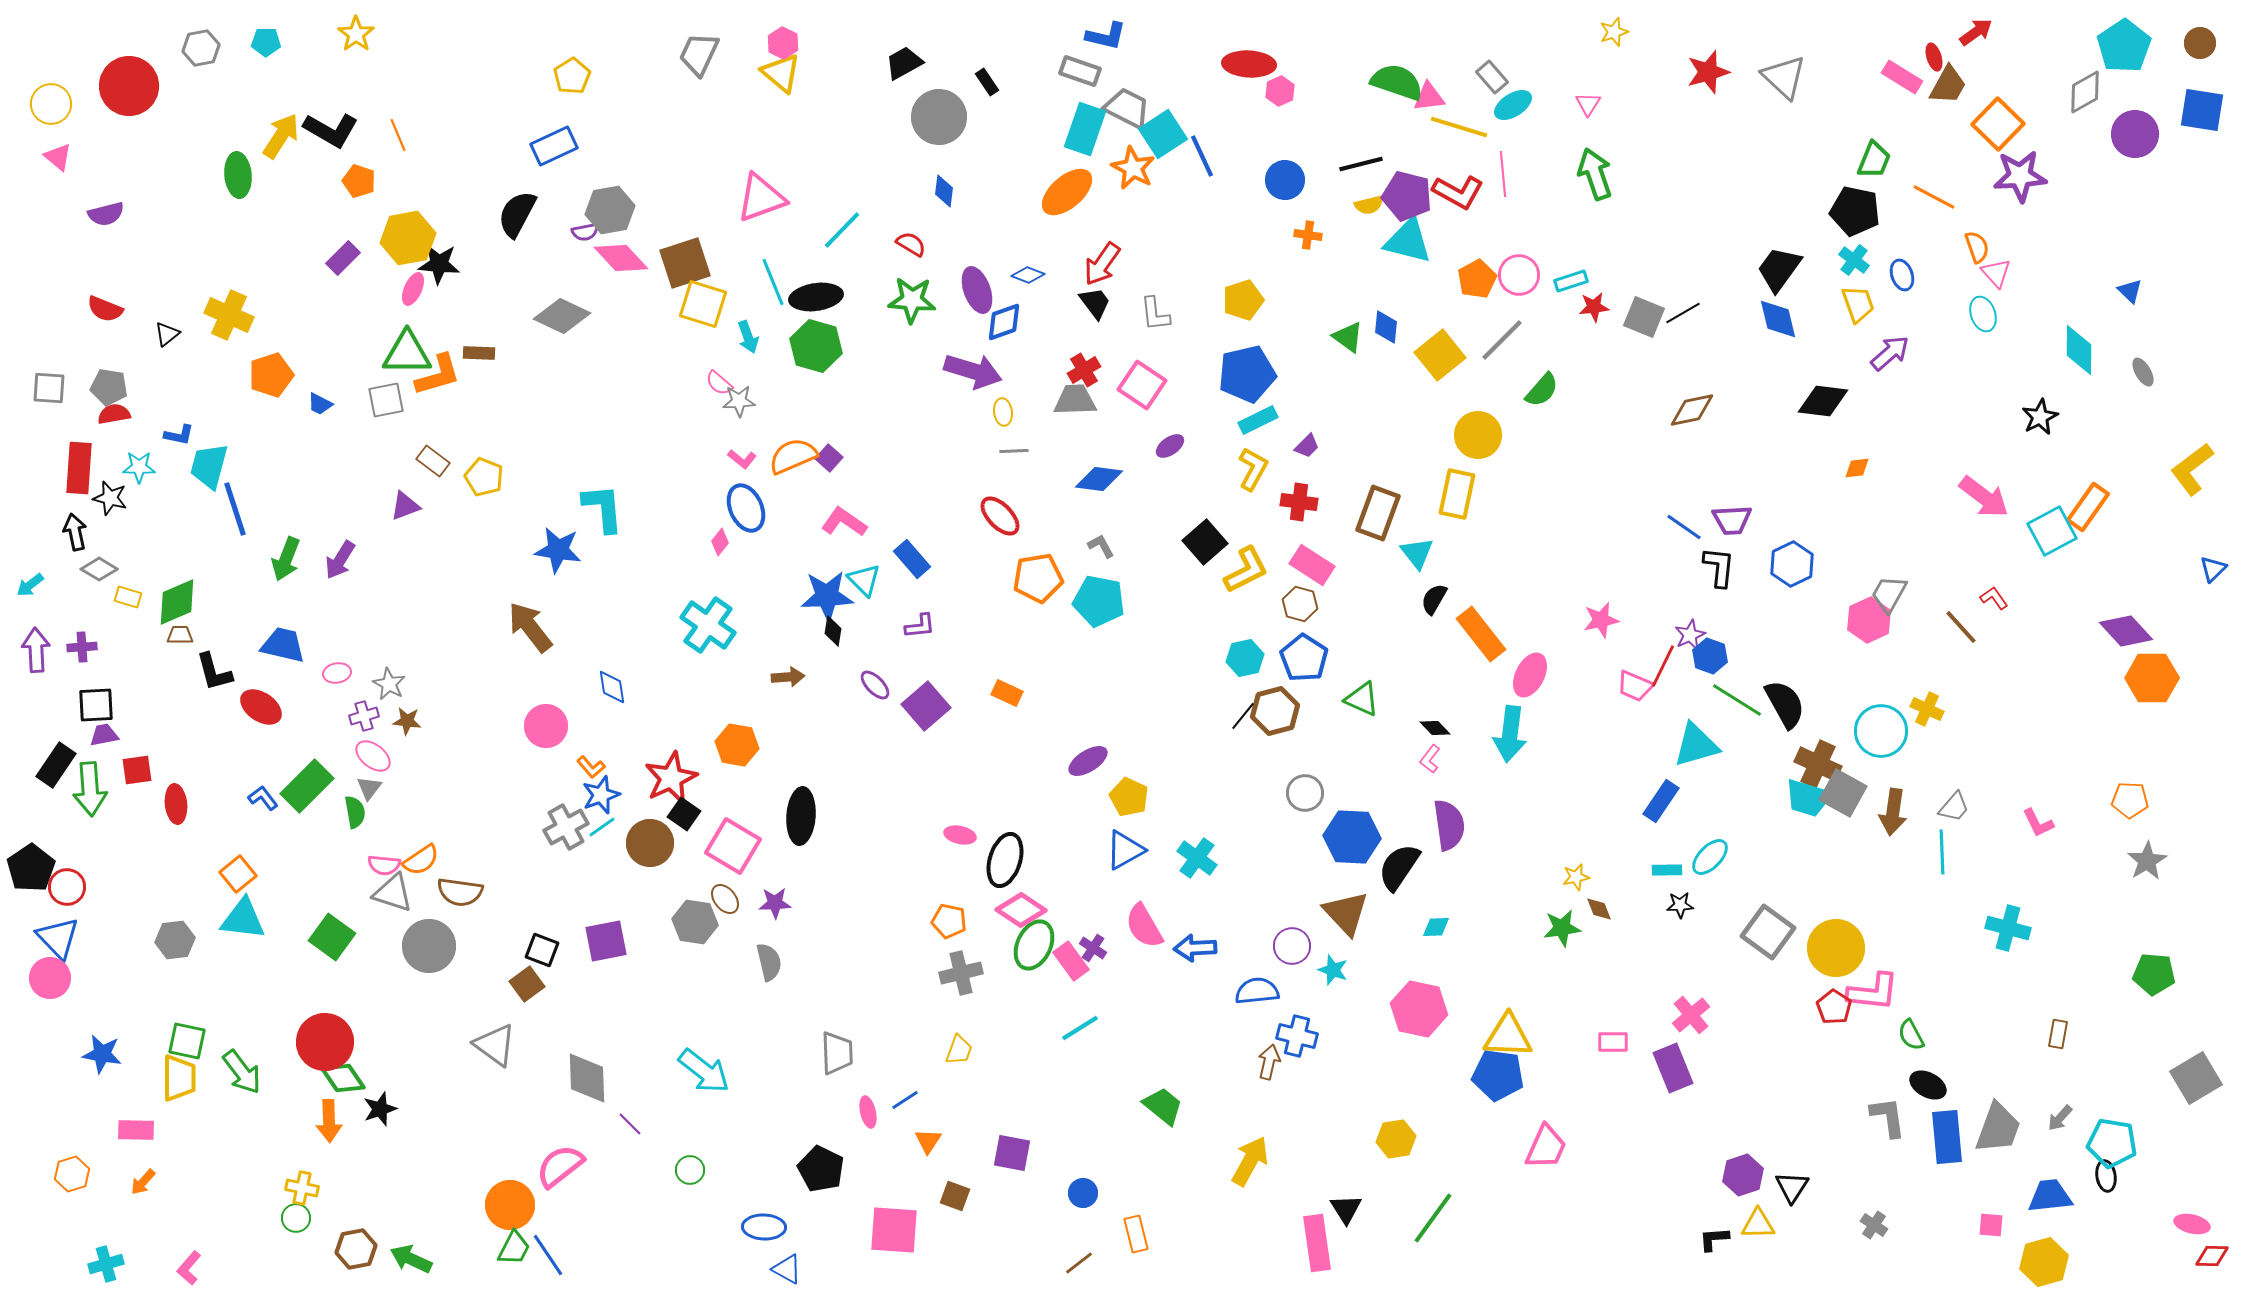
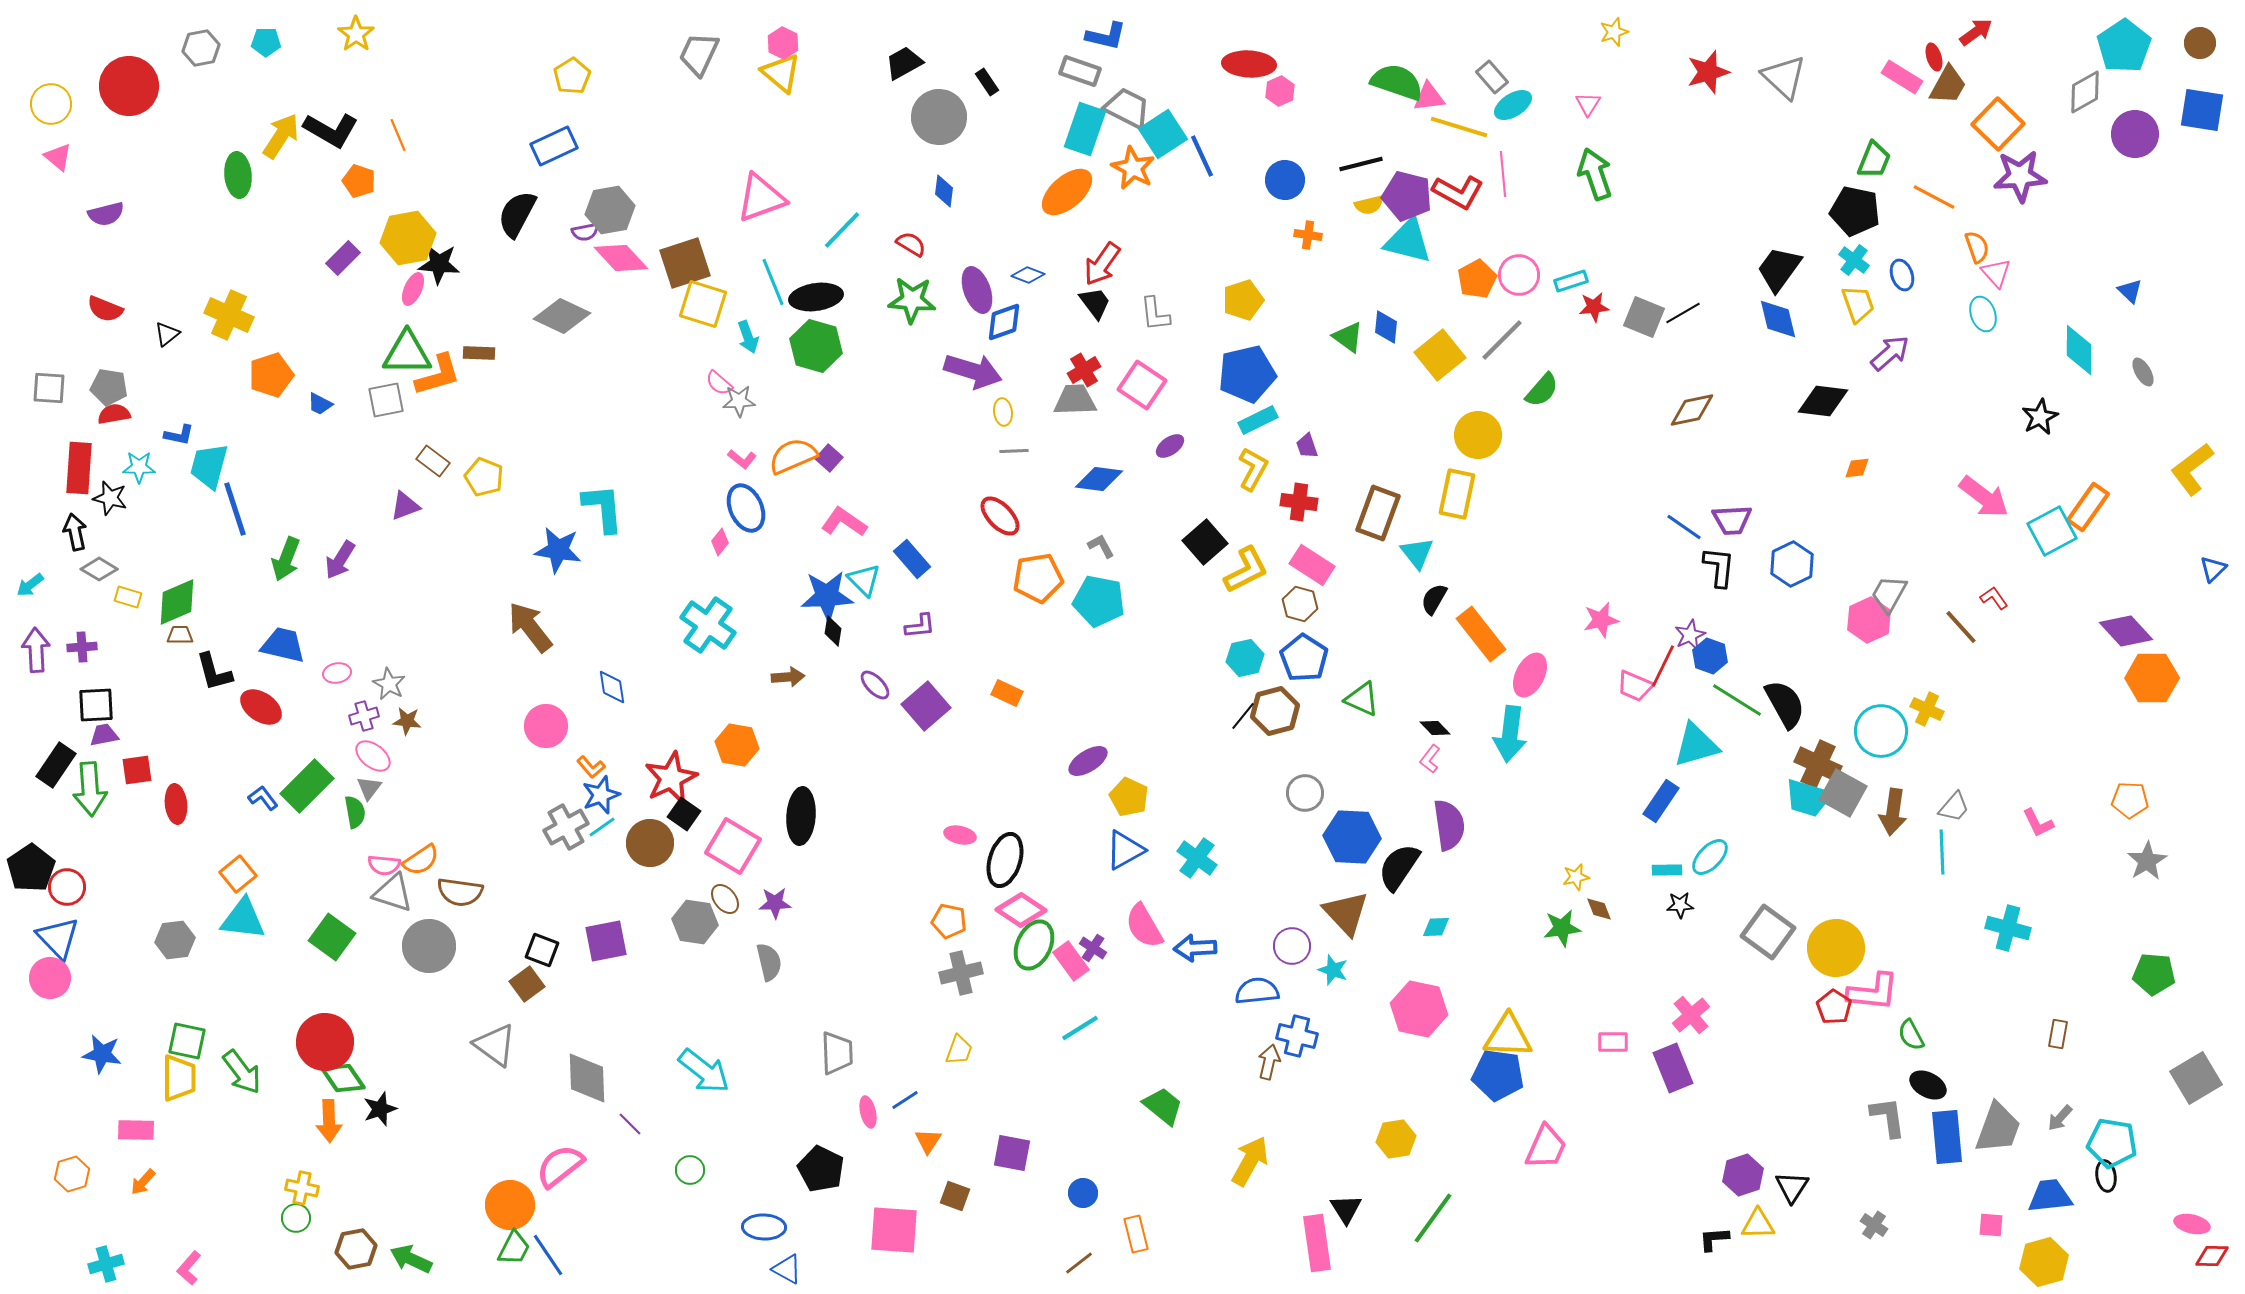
purple trapezoid at (1307, 446): rotated 116 degrees clockwise
